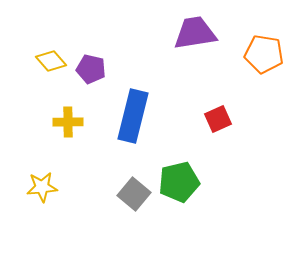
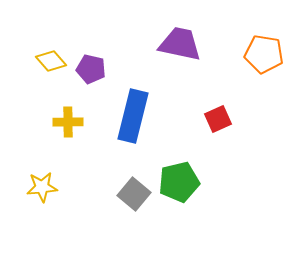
purple trapezoid: moved 15 px left, 11 px down; rotated 21 degrees clockwise
